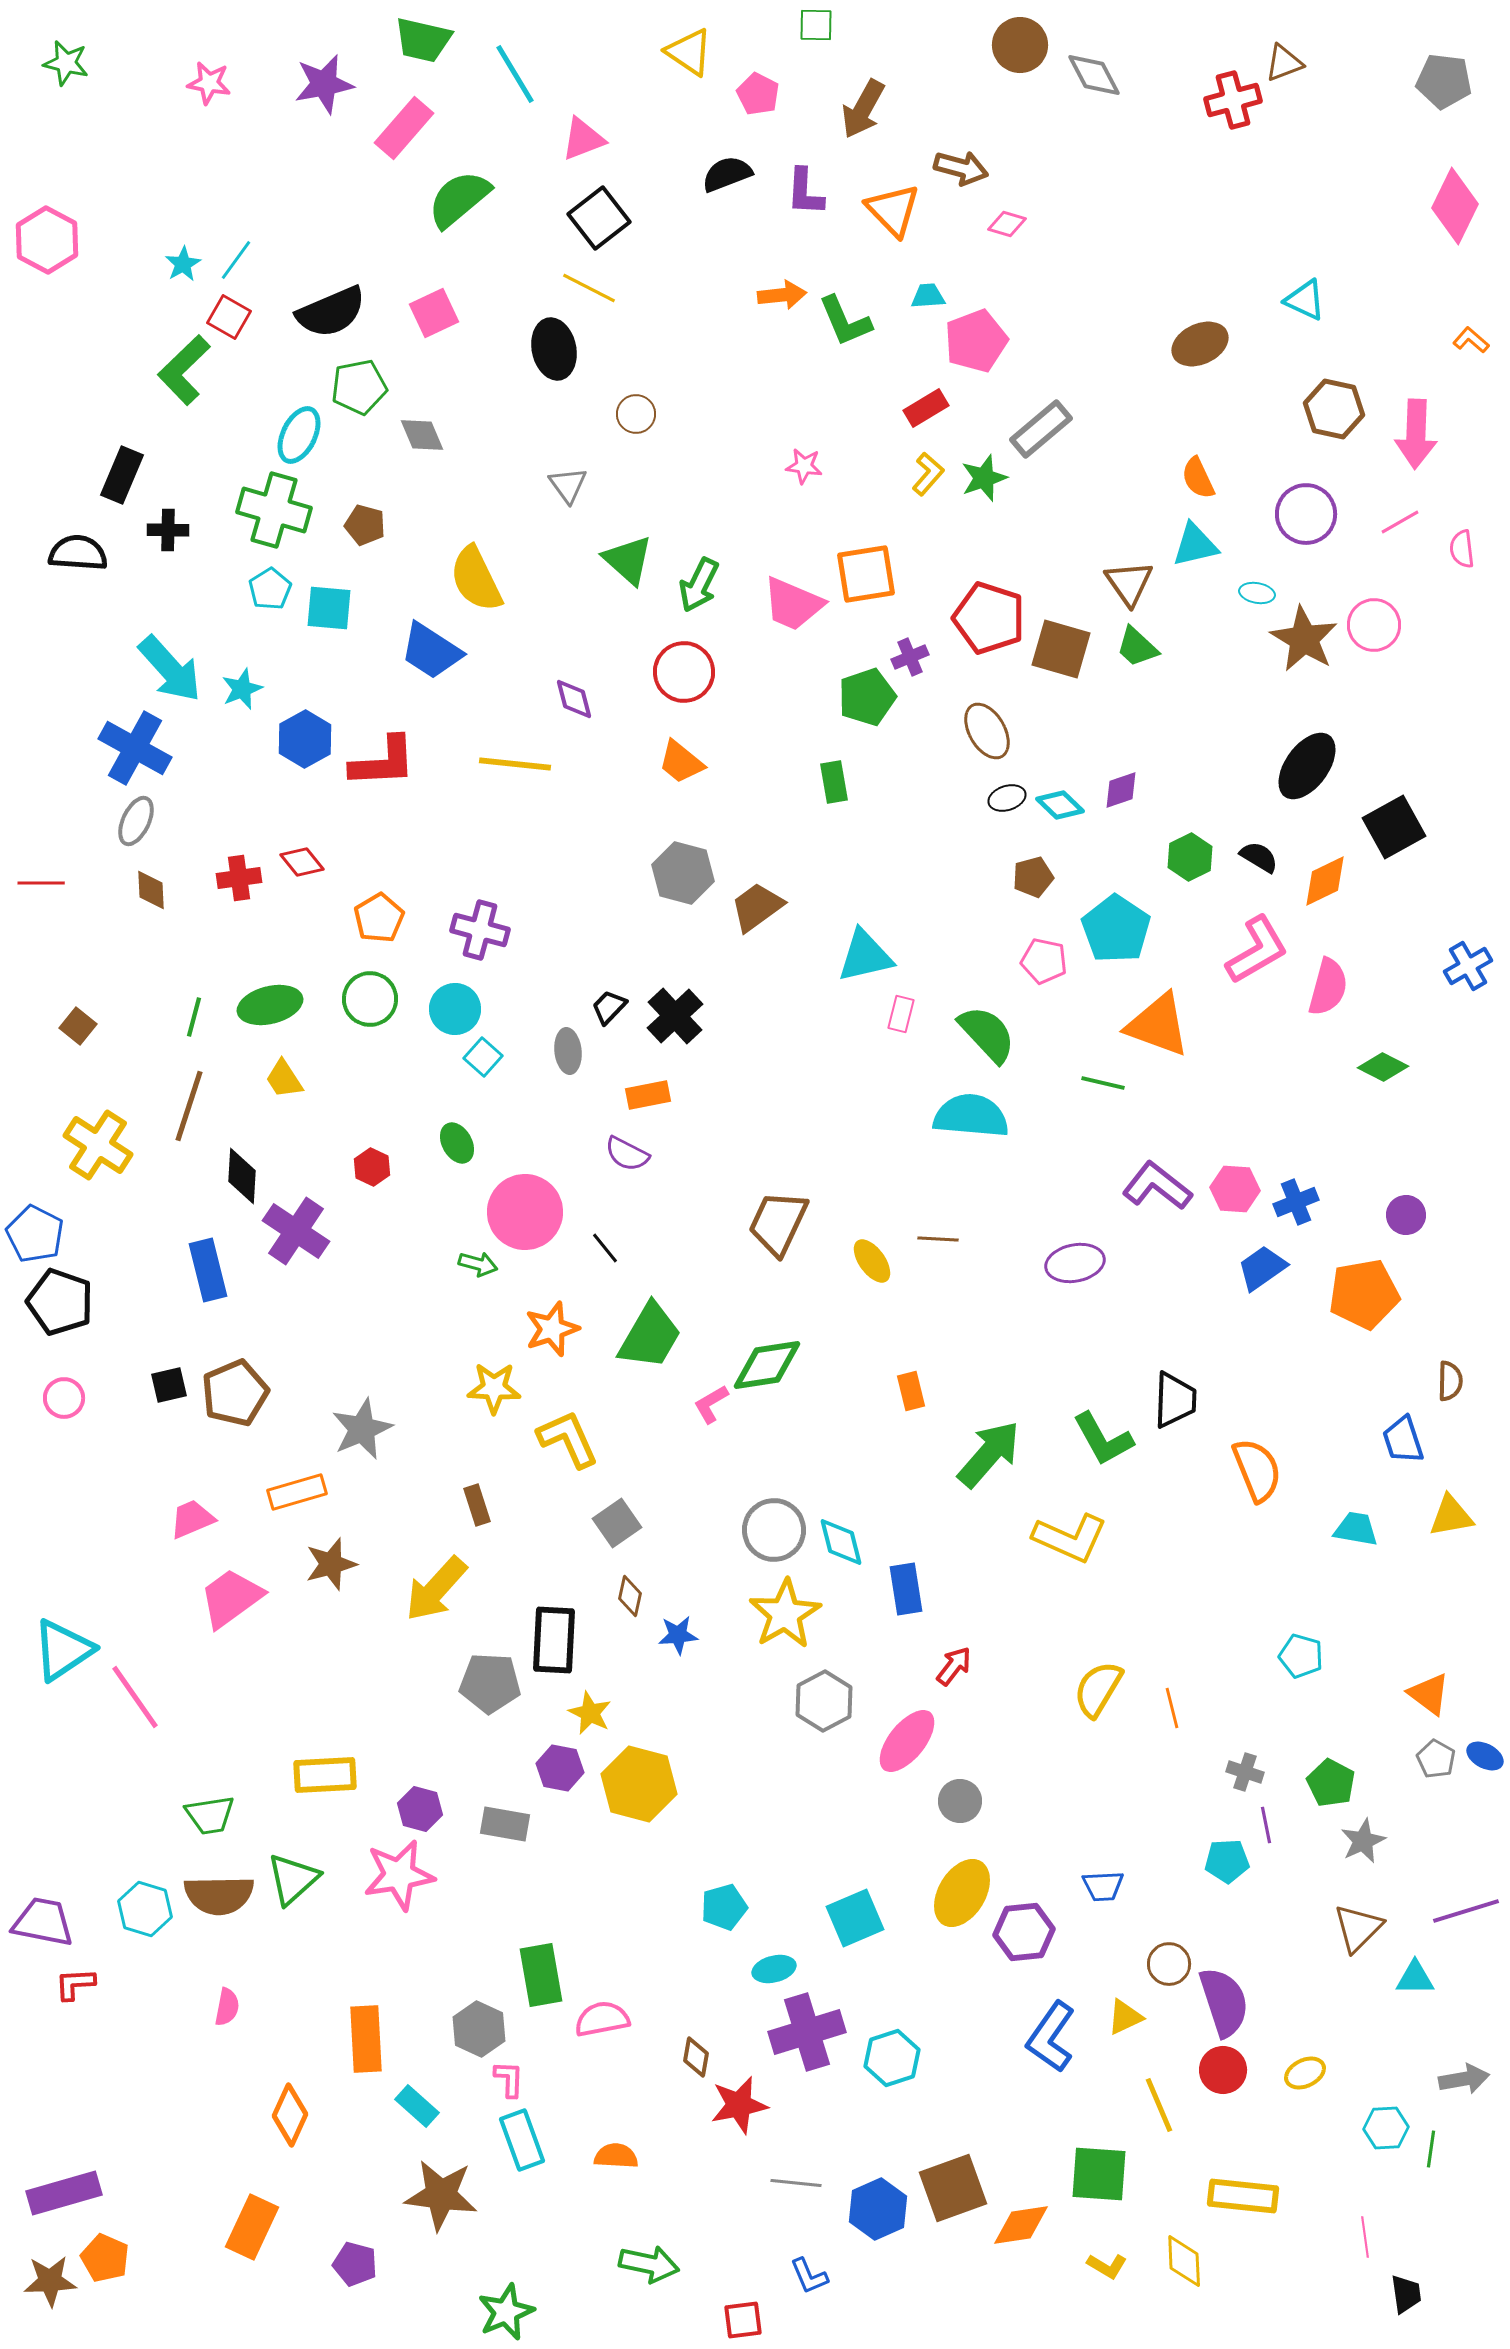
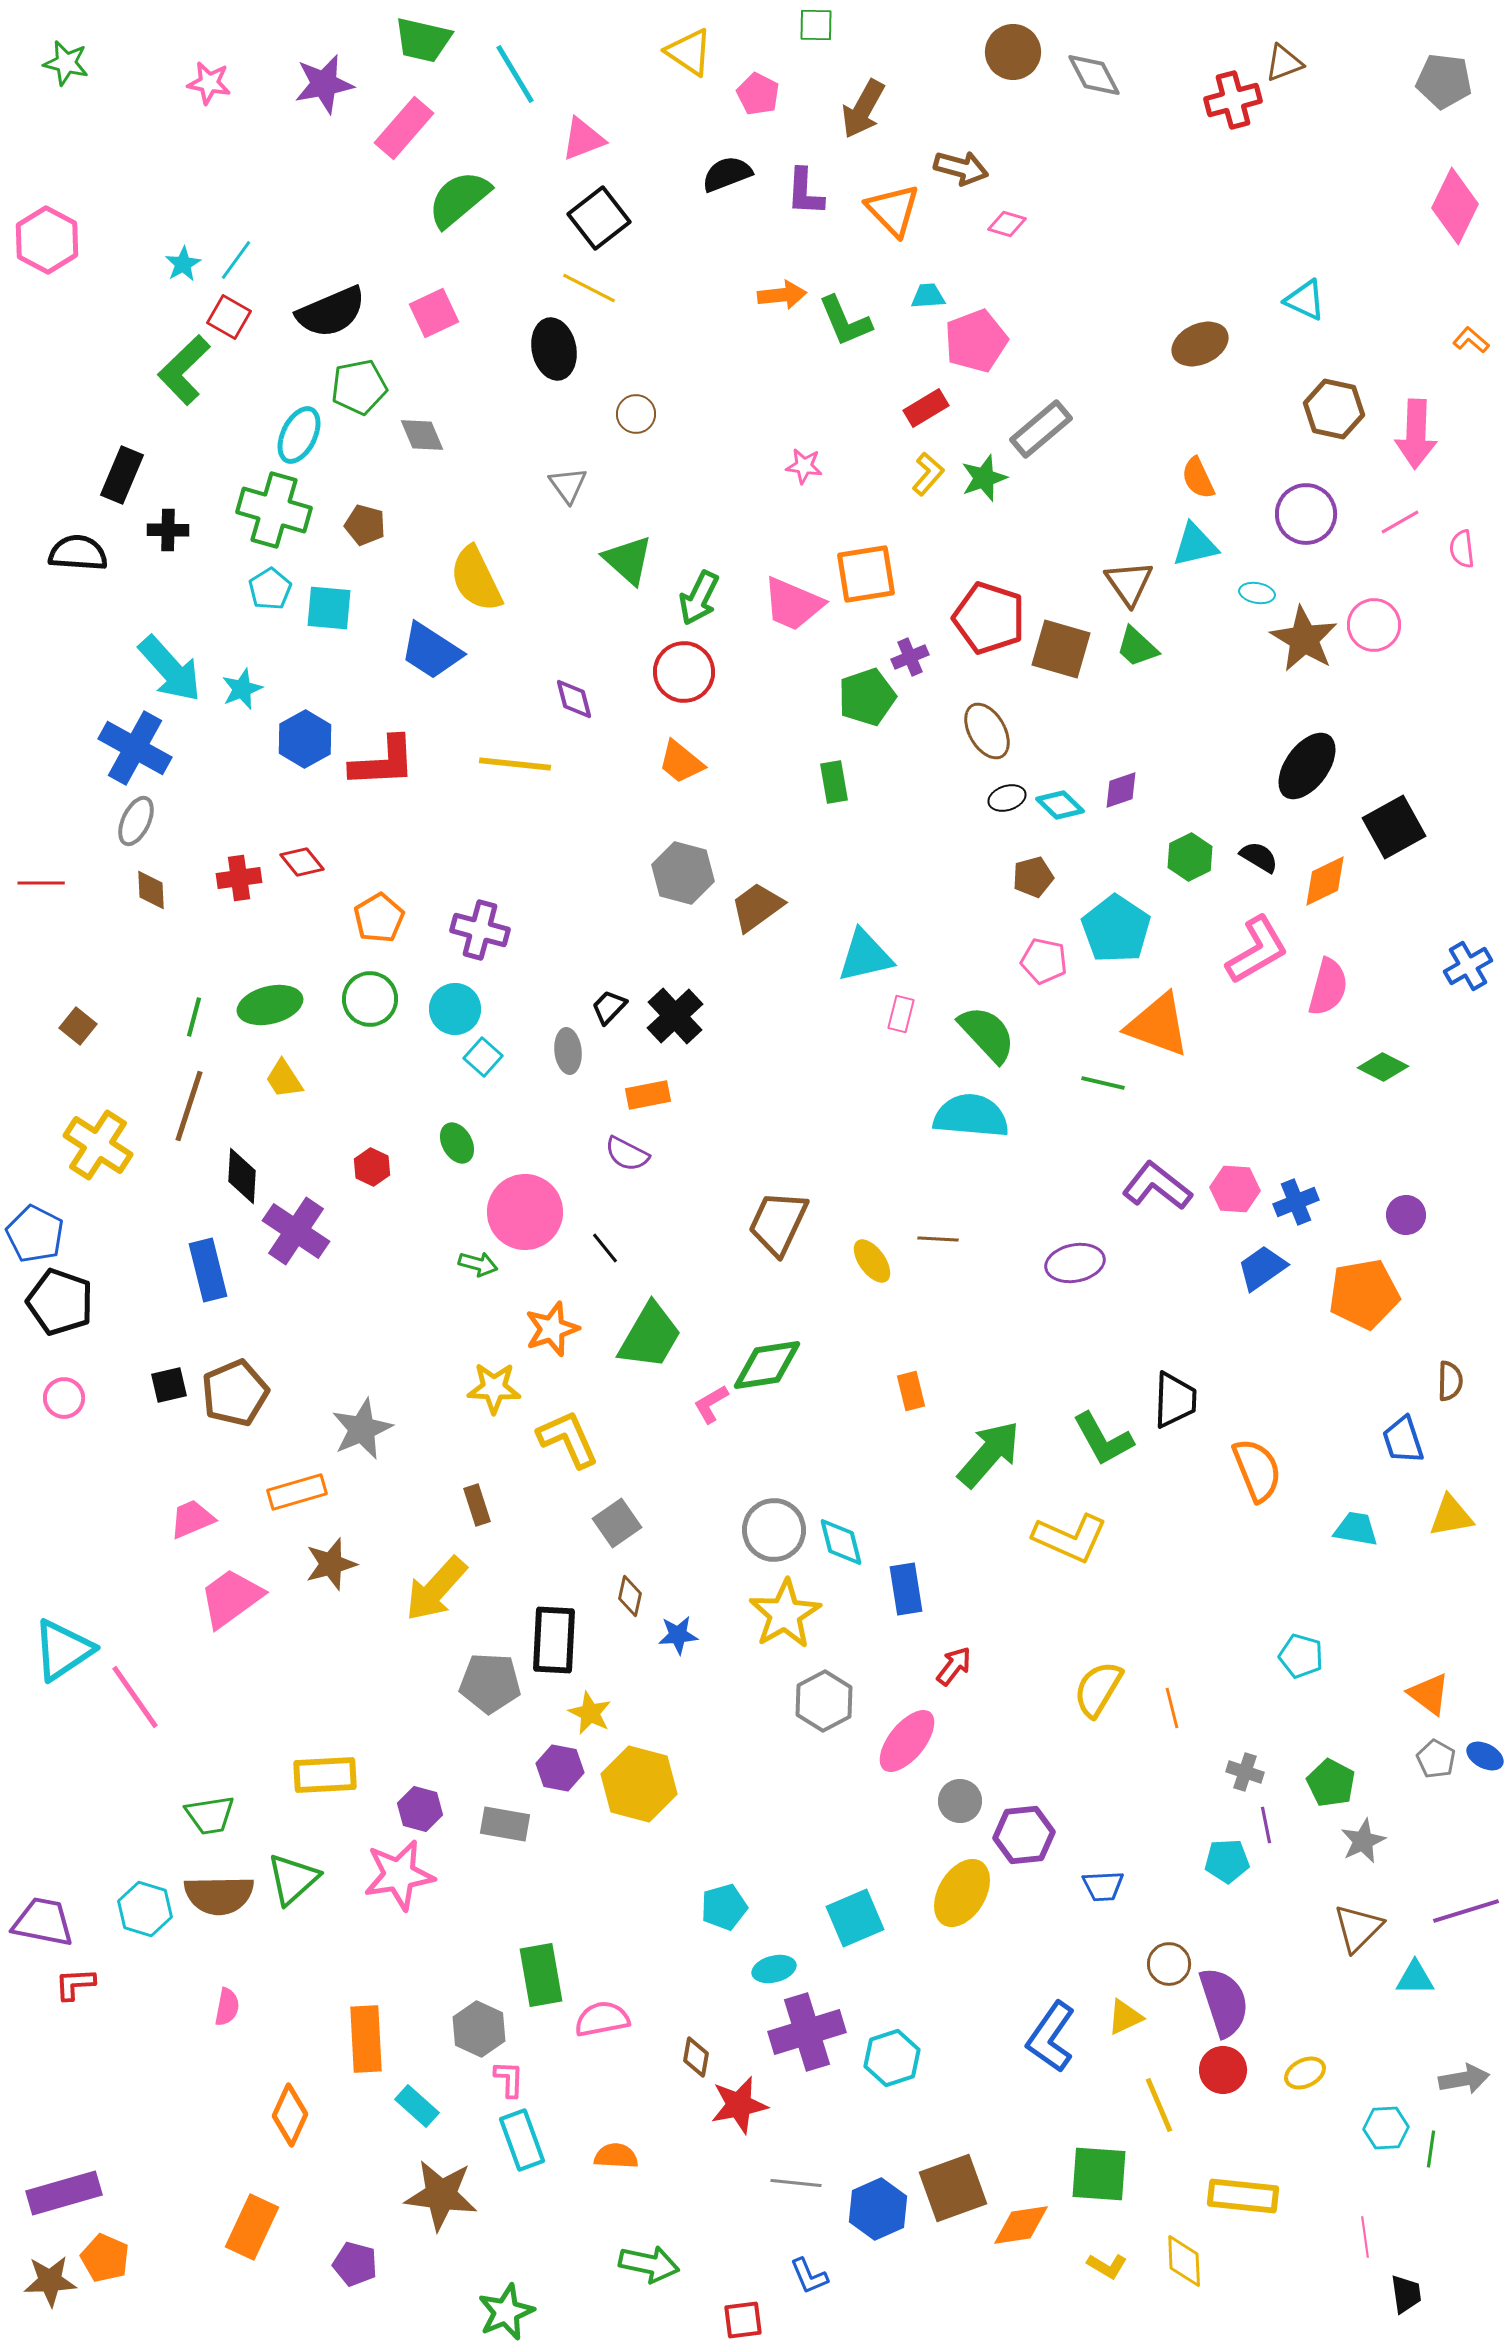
brown circle at (1020, 45): moved 7 px left, 7 px down
green arrow at (699, 585): moved 13 px down
purple hexagon at (1024, 1932): moved 97 px up
